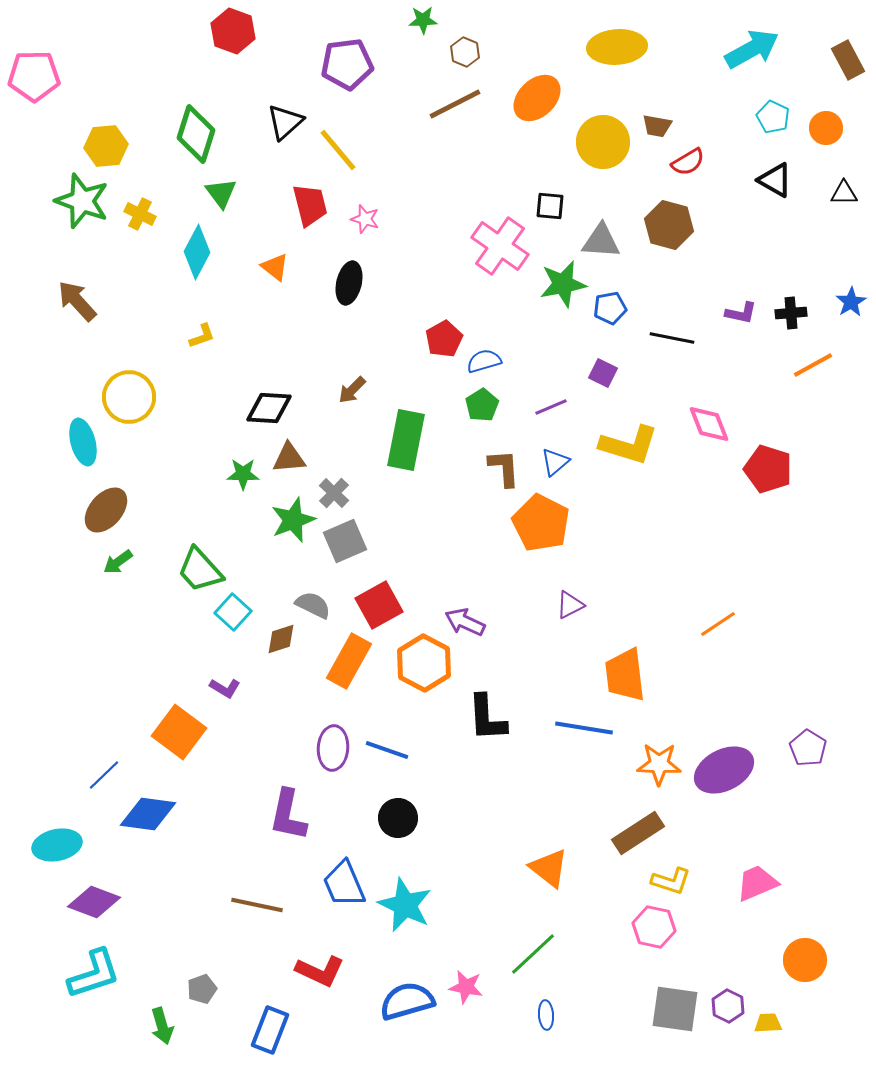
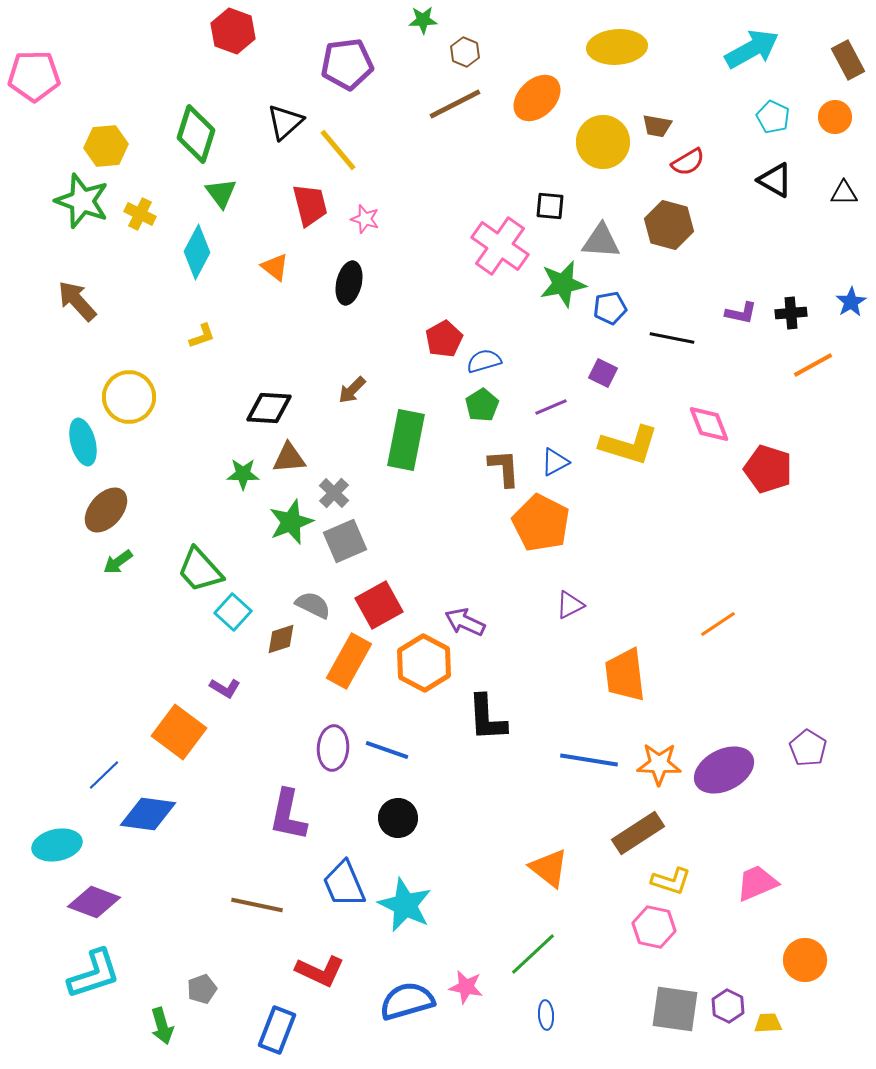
orange circle at (826, 128): moved 9 px right, 11 px up
blue triangle at (555, 462): rotated 12 degrees clockwise
green star at (293, 520): moved 2 px left, 2 px down
blue line at (584, 728): moved 5 px right, 32 px down
blue rectangle at (270, 1030): moved 7 px right
